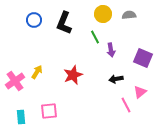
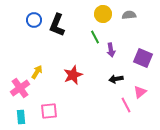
black L-shape: moved 7 px left, 2 px down
pink cross: moved 5 px right, 7 px down
